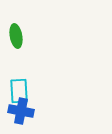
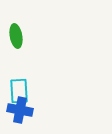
blue cross: moved 1 px left, 1 px up
